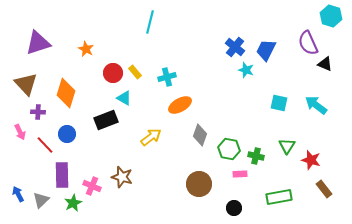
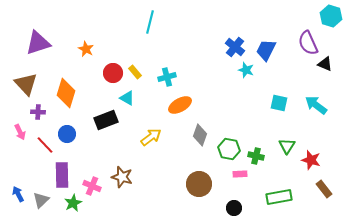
cyan triangle: moved 3 px right
